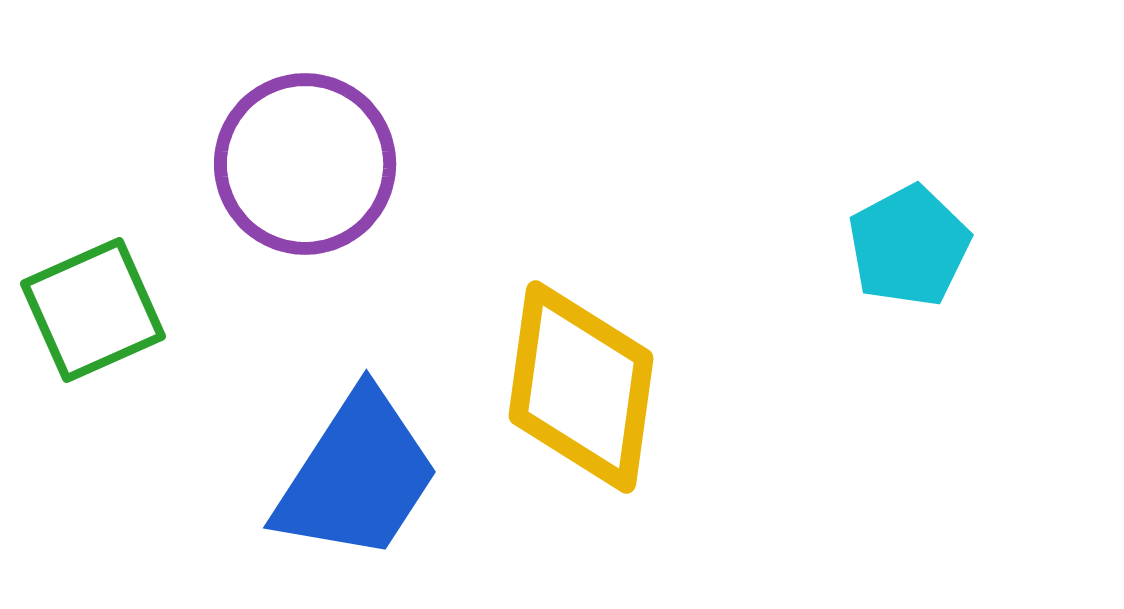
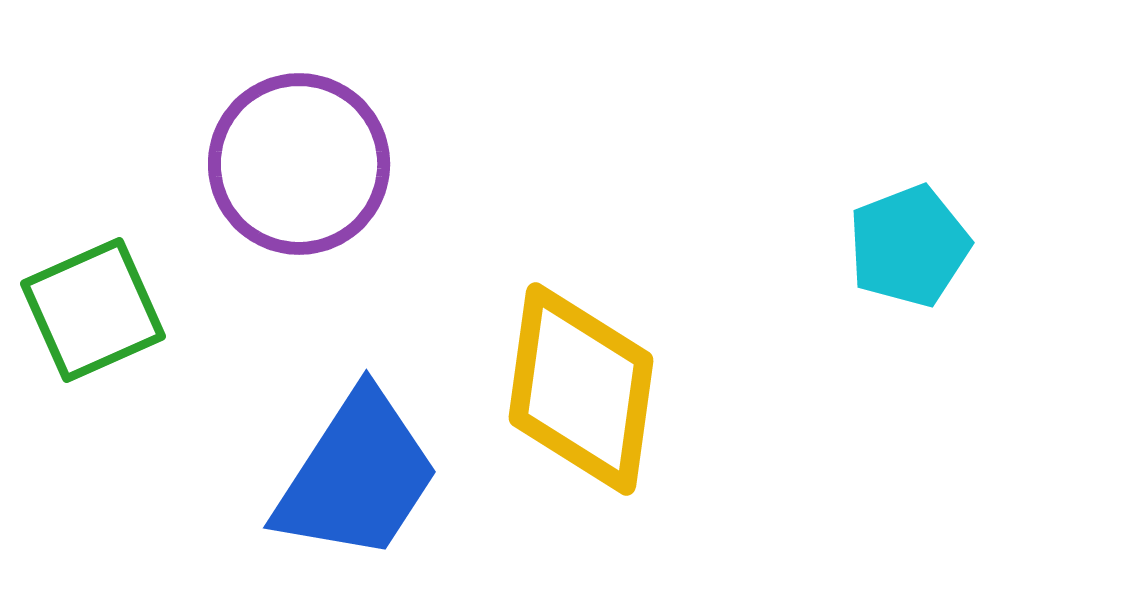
purple circle: moved 6 px left
cyan pentagon: rotated 7 degrees clockwise
yellow diamond: moved 2 px down
